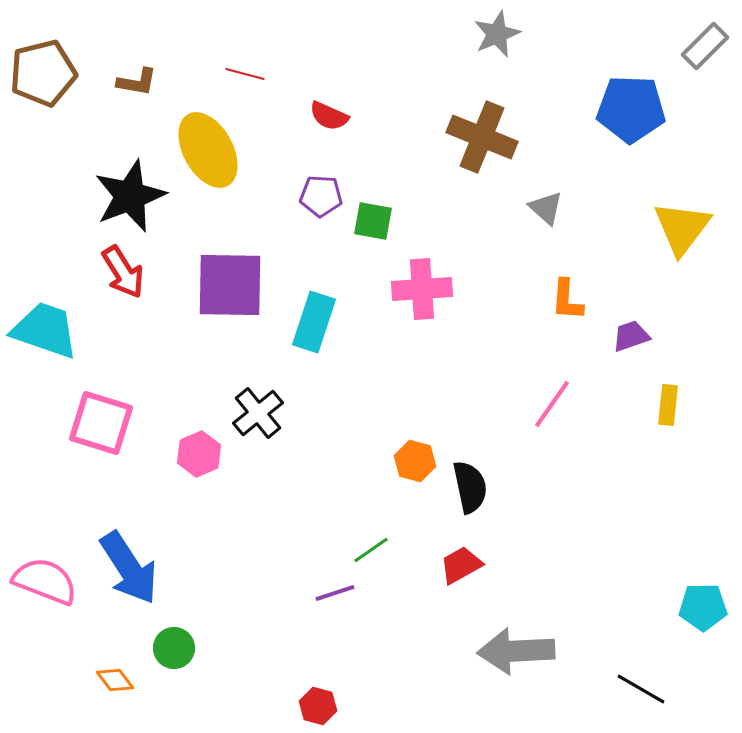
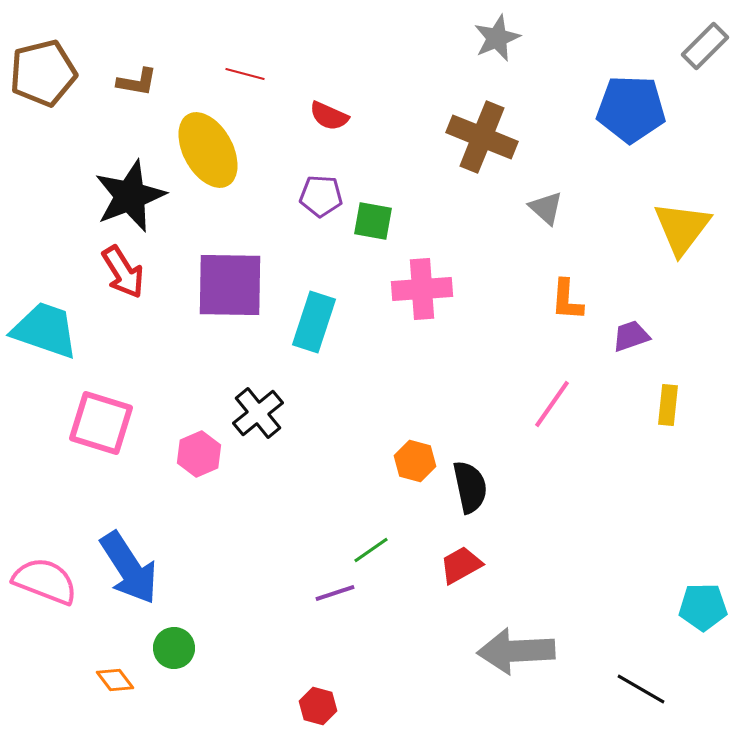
gray star: moved 4 px down
